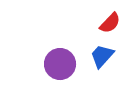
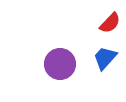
blue trapezoid: moved 3 px right, 2 px down
